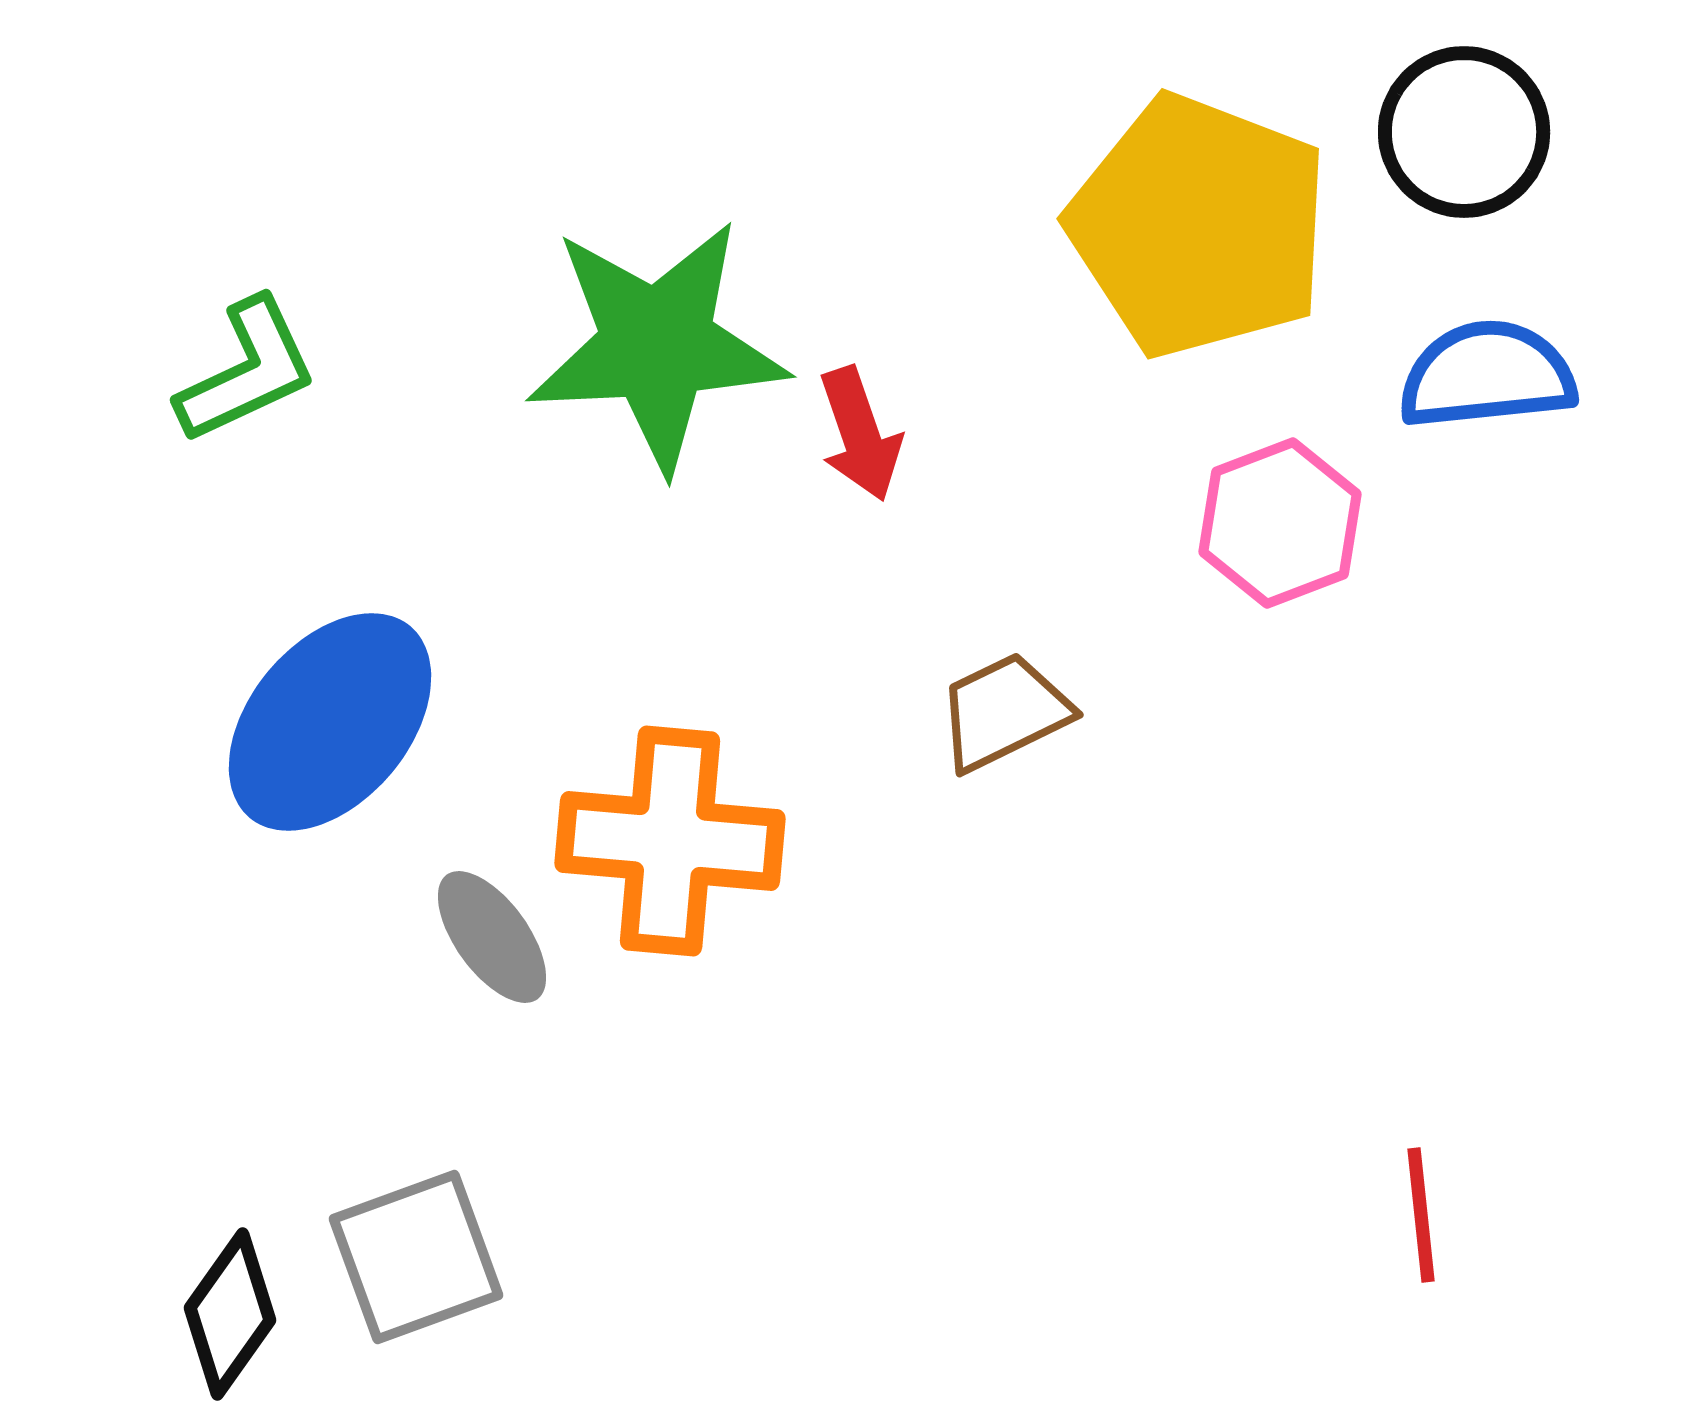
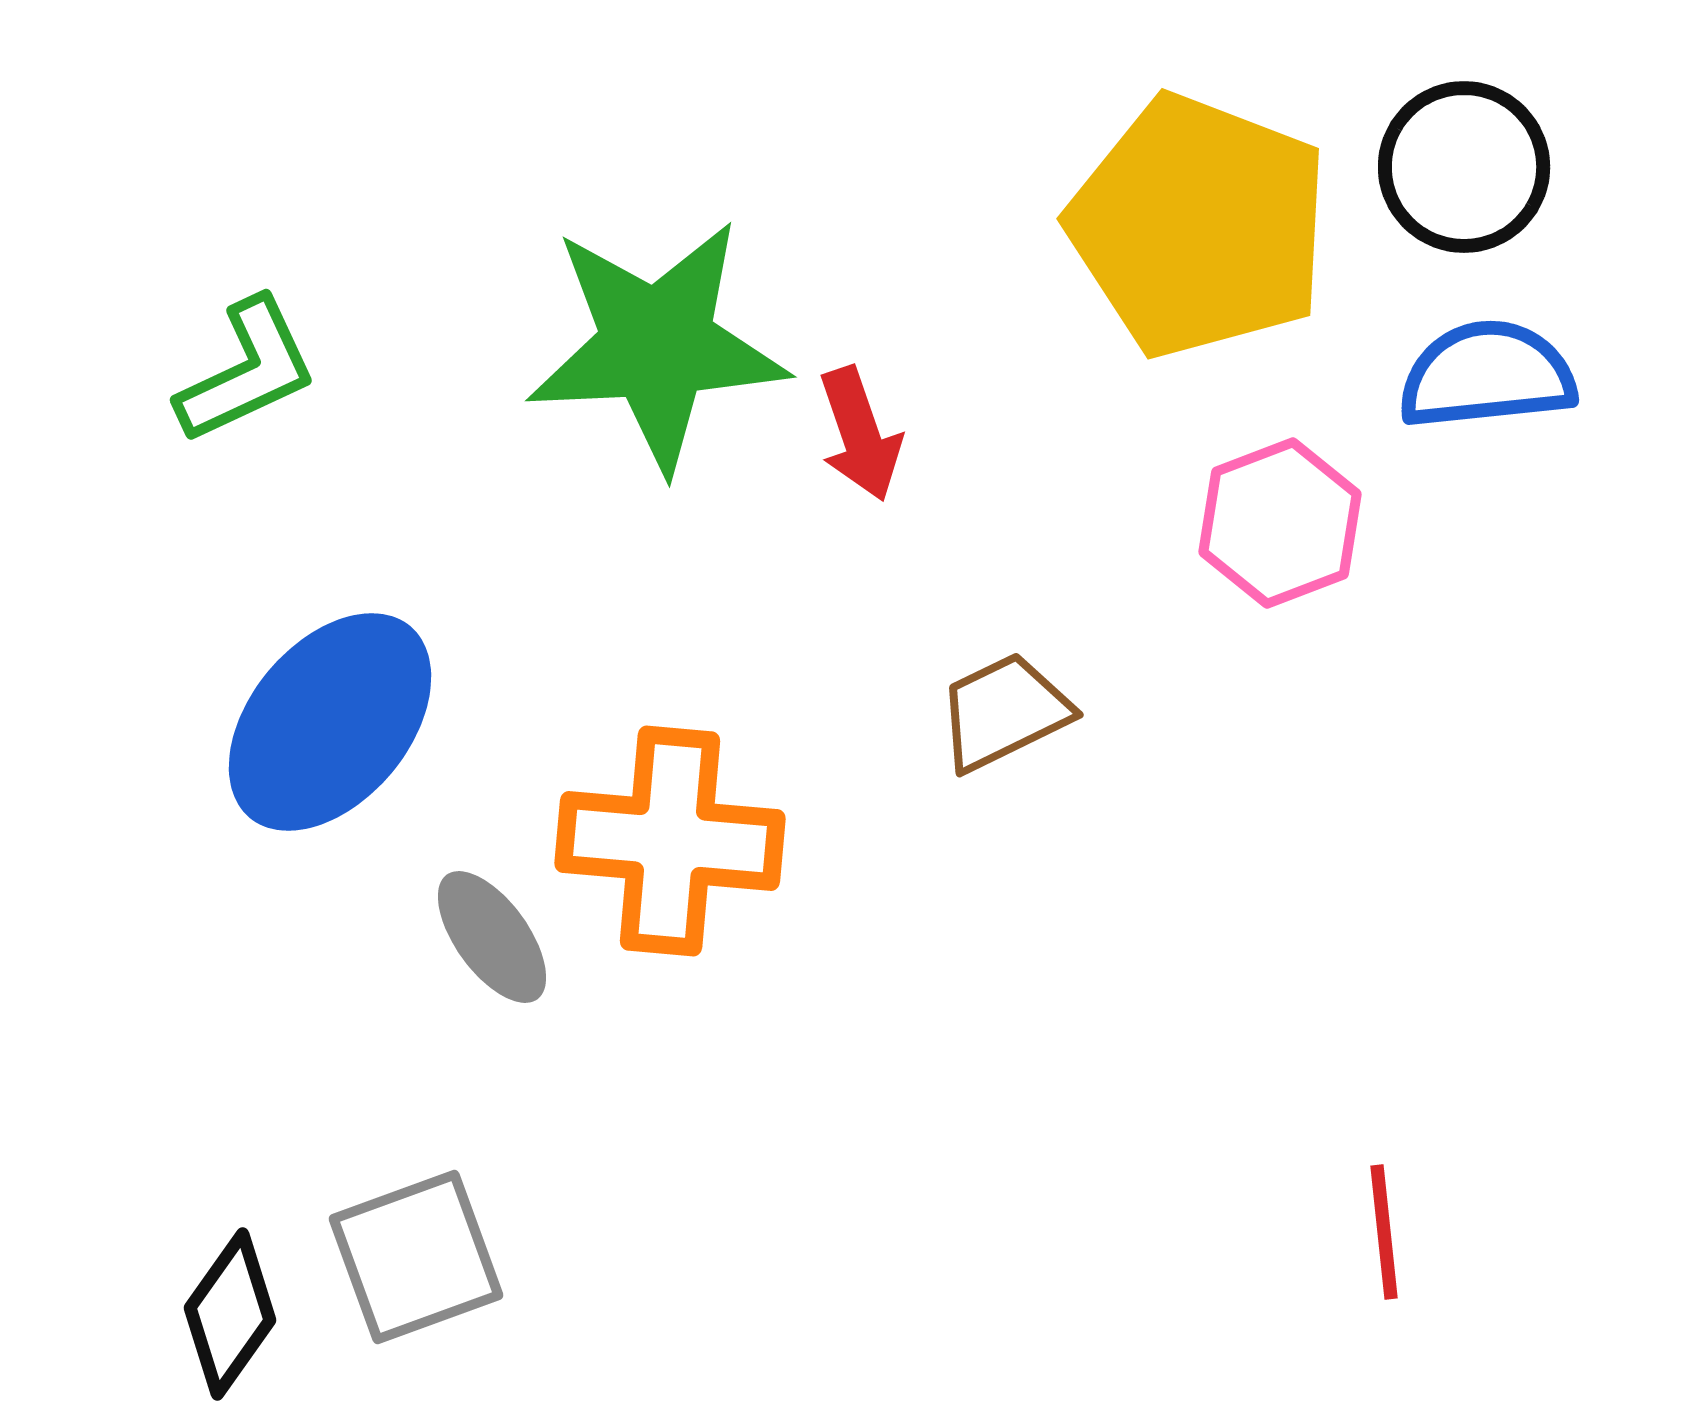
black circle: moved 35 px down
red line: moved 37 px left, 17 px down
